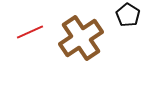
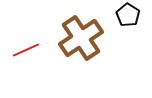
red line: moved 4 px left, 18 px down
